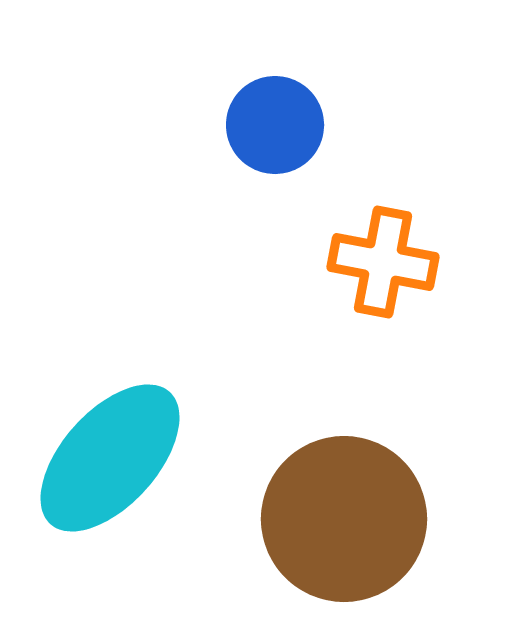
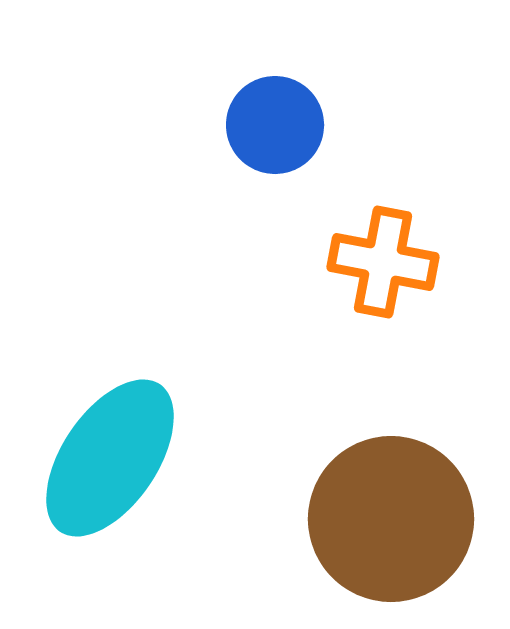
cyan ellipse: rotated 8 degrees counterclockwise
brown circle: moved 47 px right
